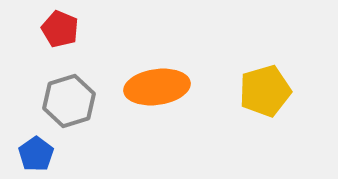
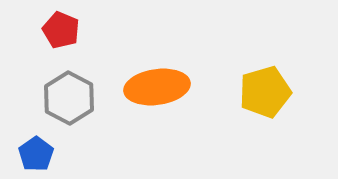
red pentagon: moved 1 px right, 1 px down
yellow pentagon: moved 1 px down
gray hexagon: moved 3 px up; rotated 15 degrees counterclockwise
